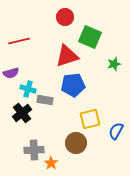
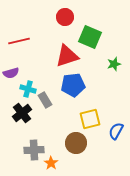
gray rectangle: rotated 49 degrees clockwise
